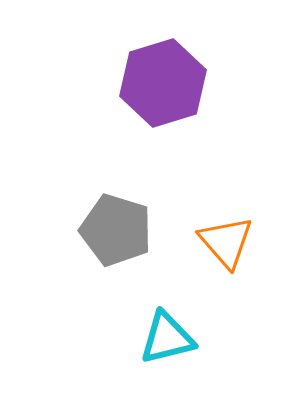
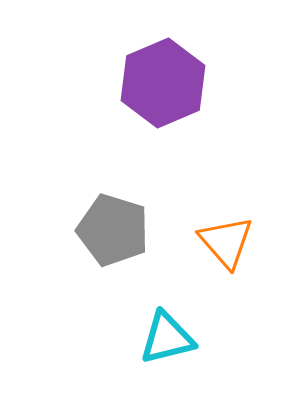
purple hexagon: rotated 6 degrees counterclockwise
gray pentagon: moved 3 px left
